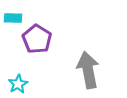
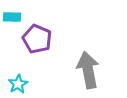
cyan rectangle: moved 1 px left, 1 px up
purple pentagon: rotated 8 degrees counterclockwise
